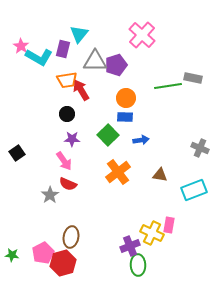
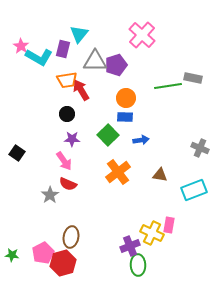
black square: rotated 21 degrees counterclockwise
